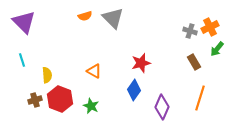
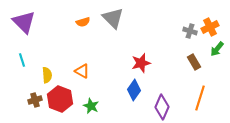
orange semicircle: moved 2 px left, 6 px down
orange triangle: moved 12 px left
